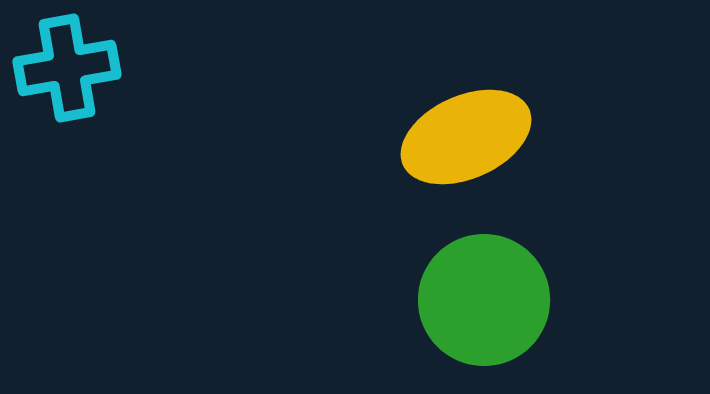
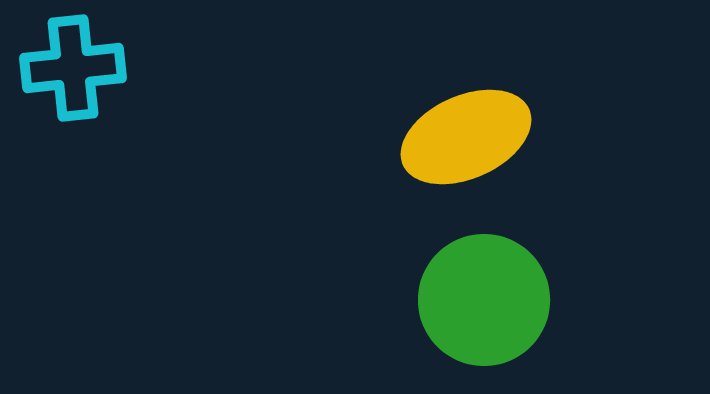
cyan cross: moved 6 px right; rotated 4 degrees clockwise
